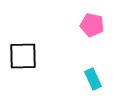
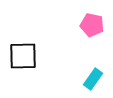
cyan rectangle: rotated 60 degrees clockwise
